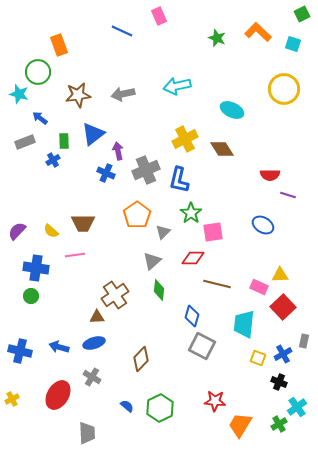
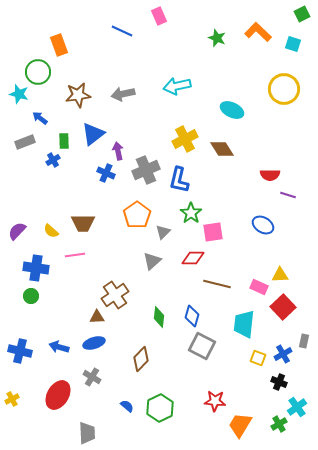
green diamond at (159, 290): moved 27 px down
